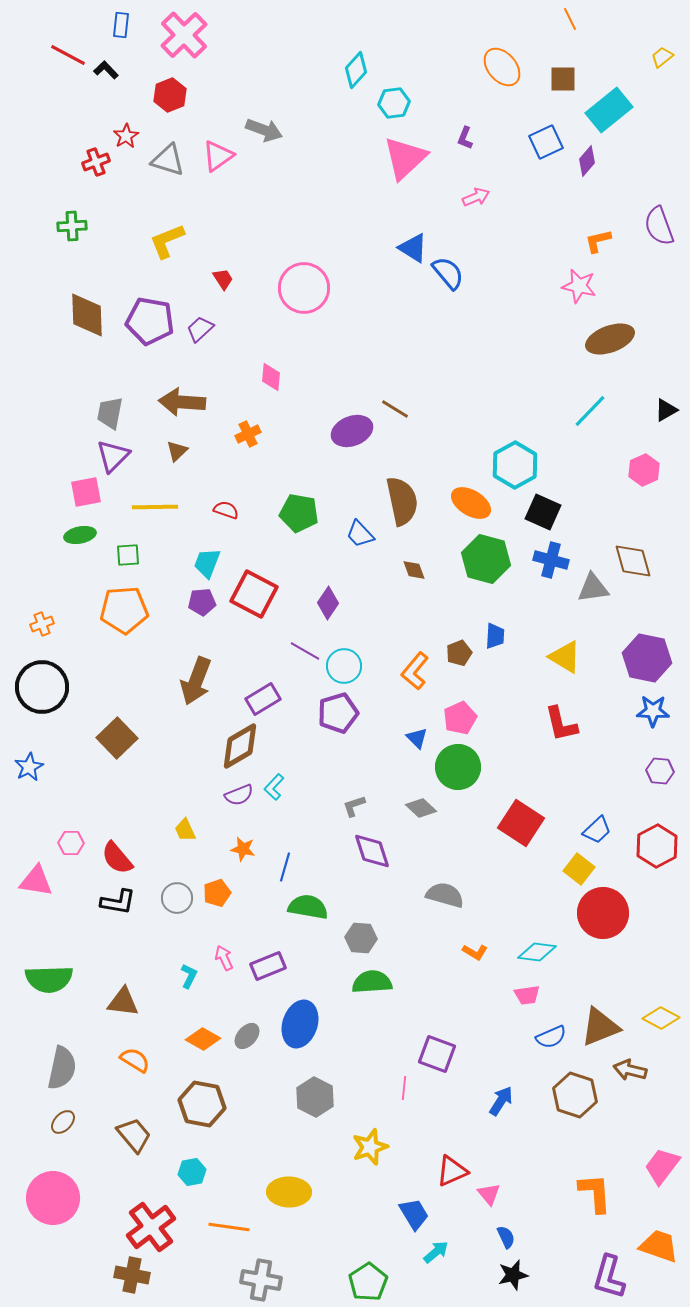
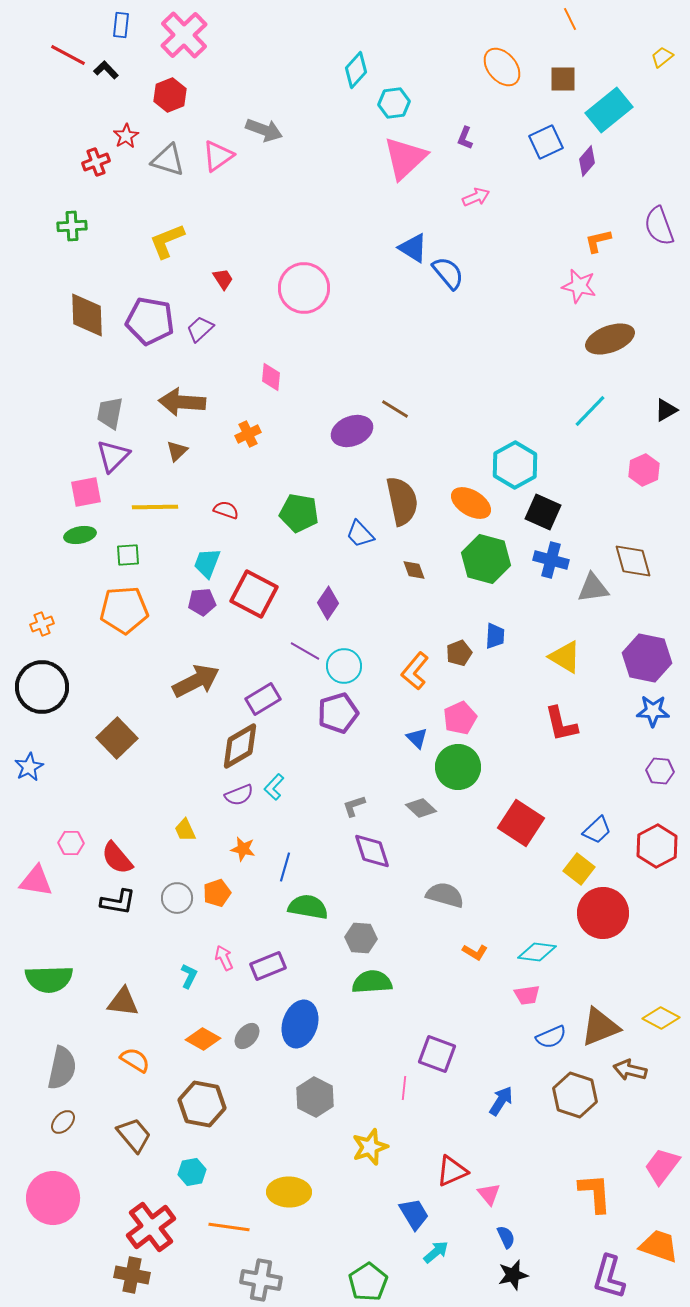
brown arrow at (196, 681): rotated 138 degrees counterclockwise
